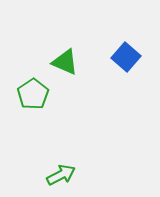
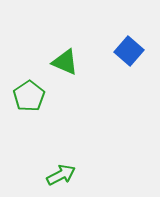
blue square: moved 3 px right, 6 px up
green pentagon: moved 4 px left, 2 px down
